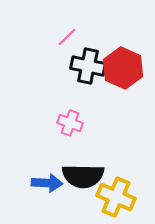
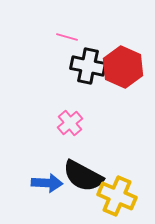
pink line: rotated 60 degrees clockwise
red hexagon: moved 1 px up
pink cross: rotated 30 degrees clockwise
black semicircle: rotated 27 degrees clockwise
yellow cross: moved 1 px right, 1 px up
